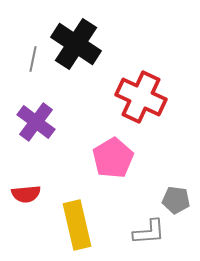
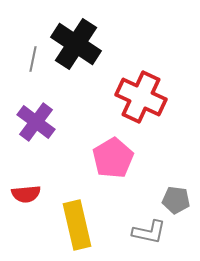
gray L-shape: rotated 16 degrees clockwise
